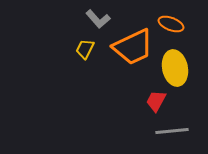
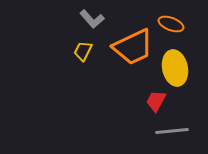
gray L-shape: moved 6 px left
yellow trapezoid: moved 2 px left, 2 px down
